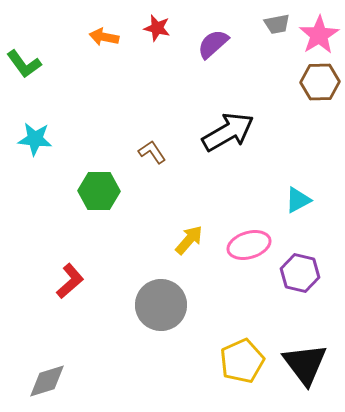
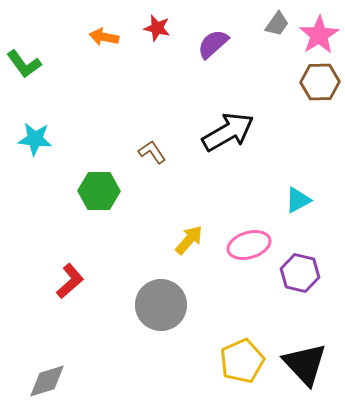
gray trapezoid: rotated 44 degrees counterclockwise
black triangle: rotated 6 degrees counterclockwise
